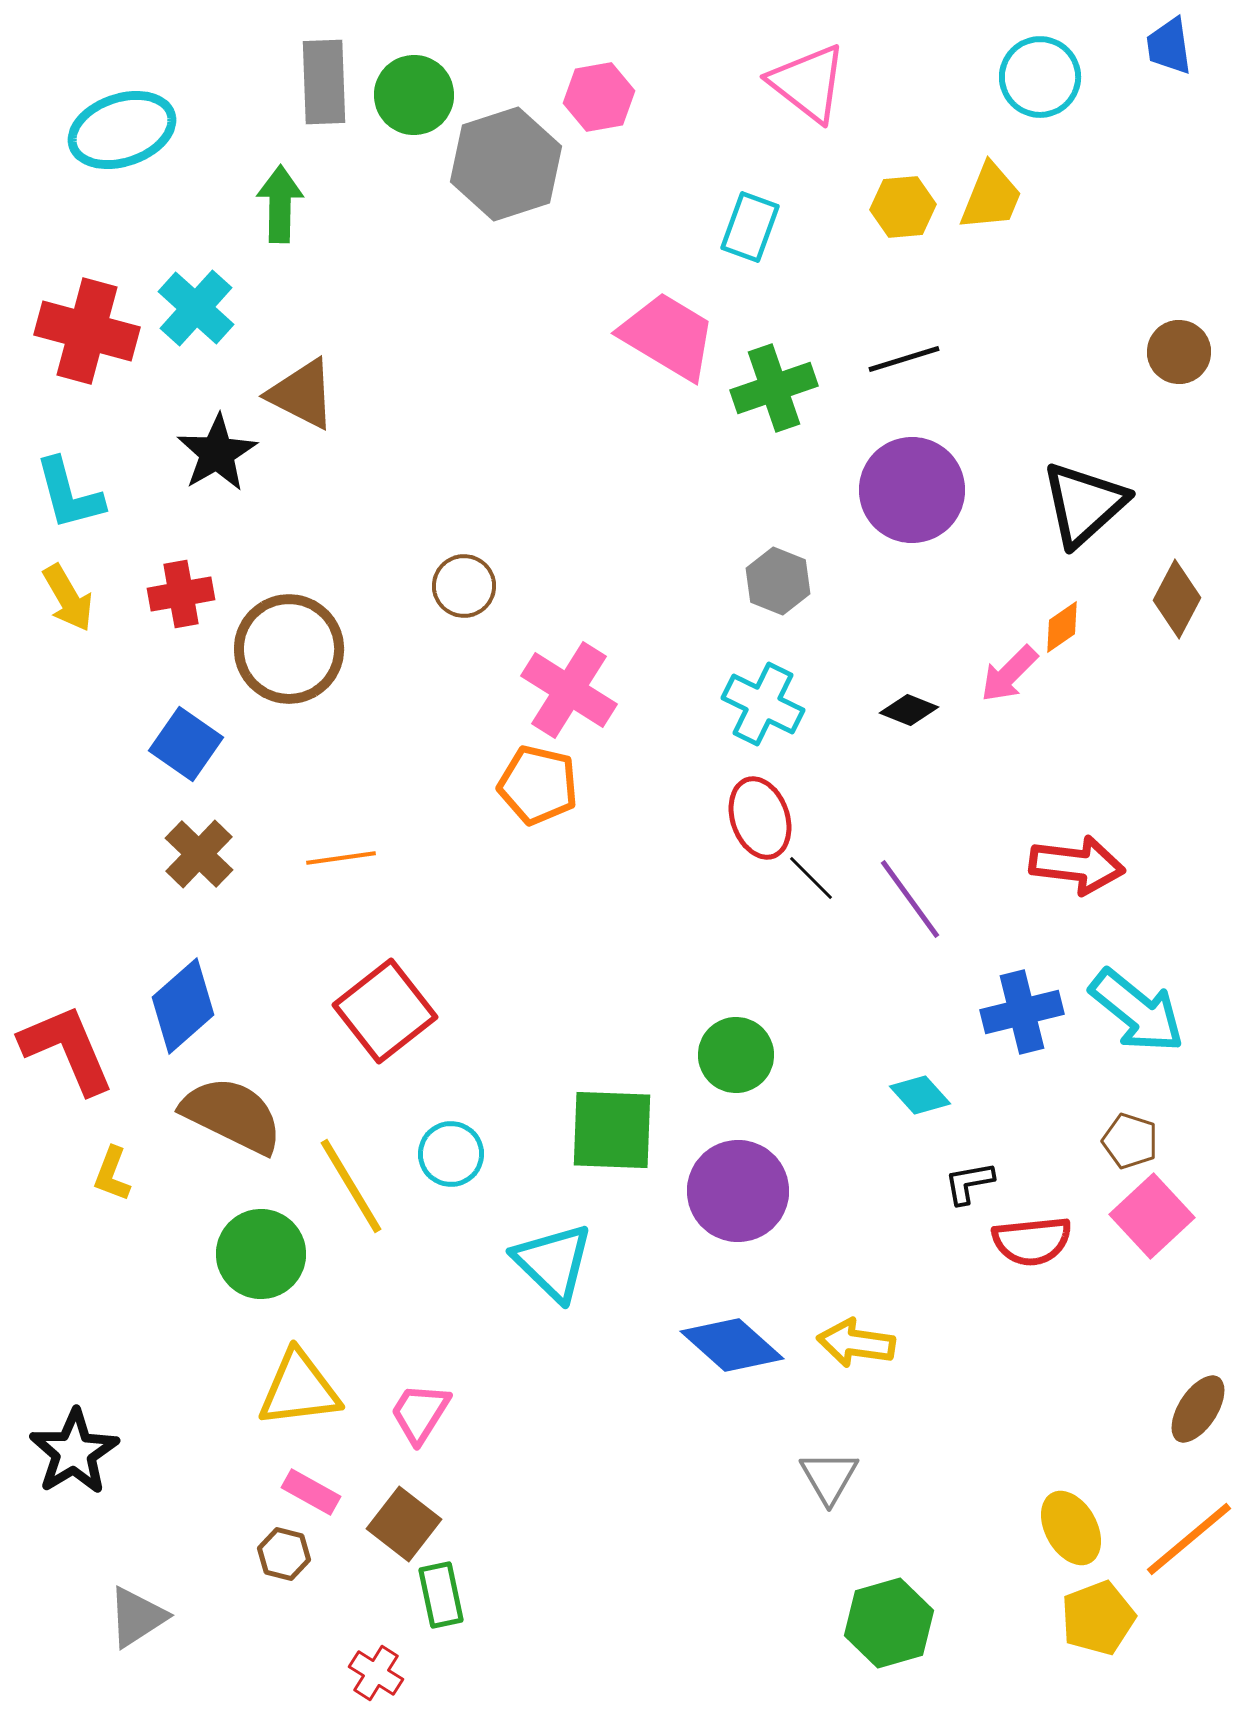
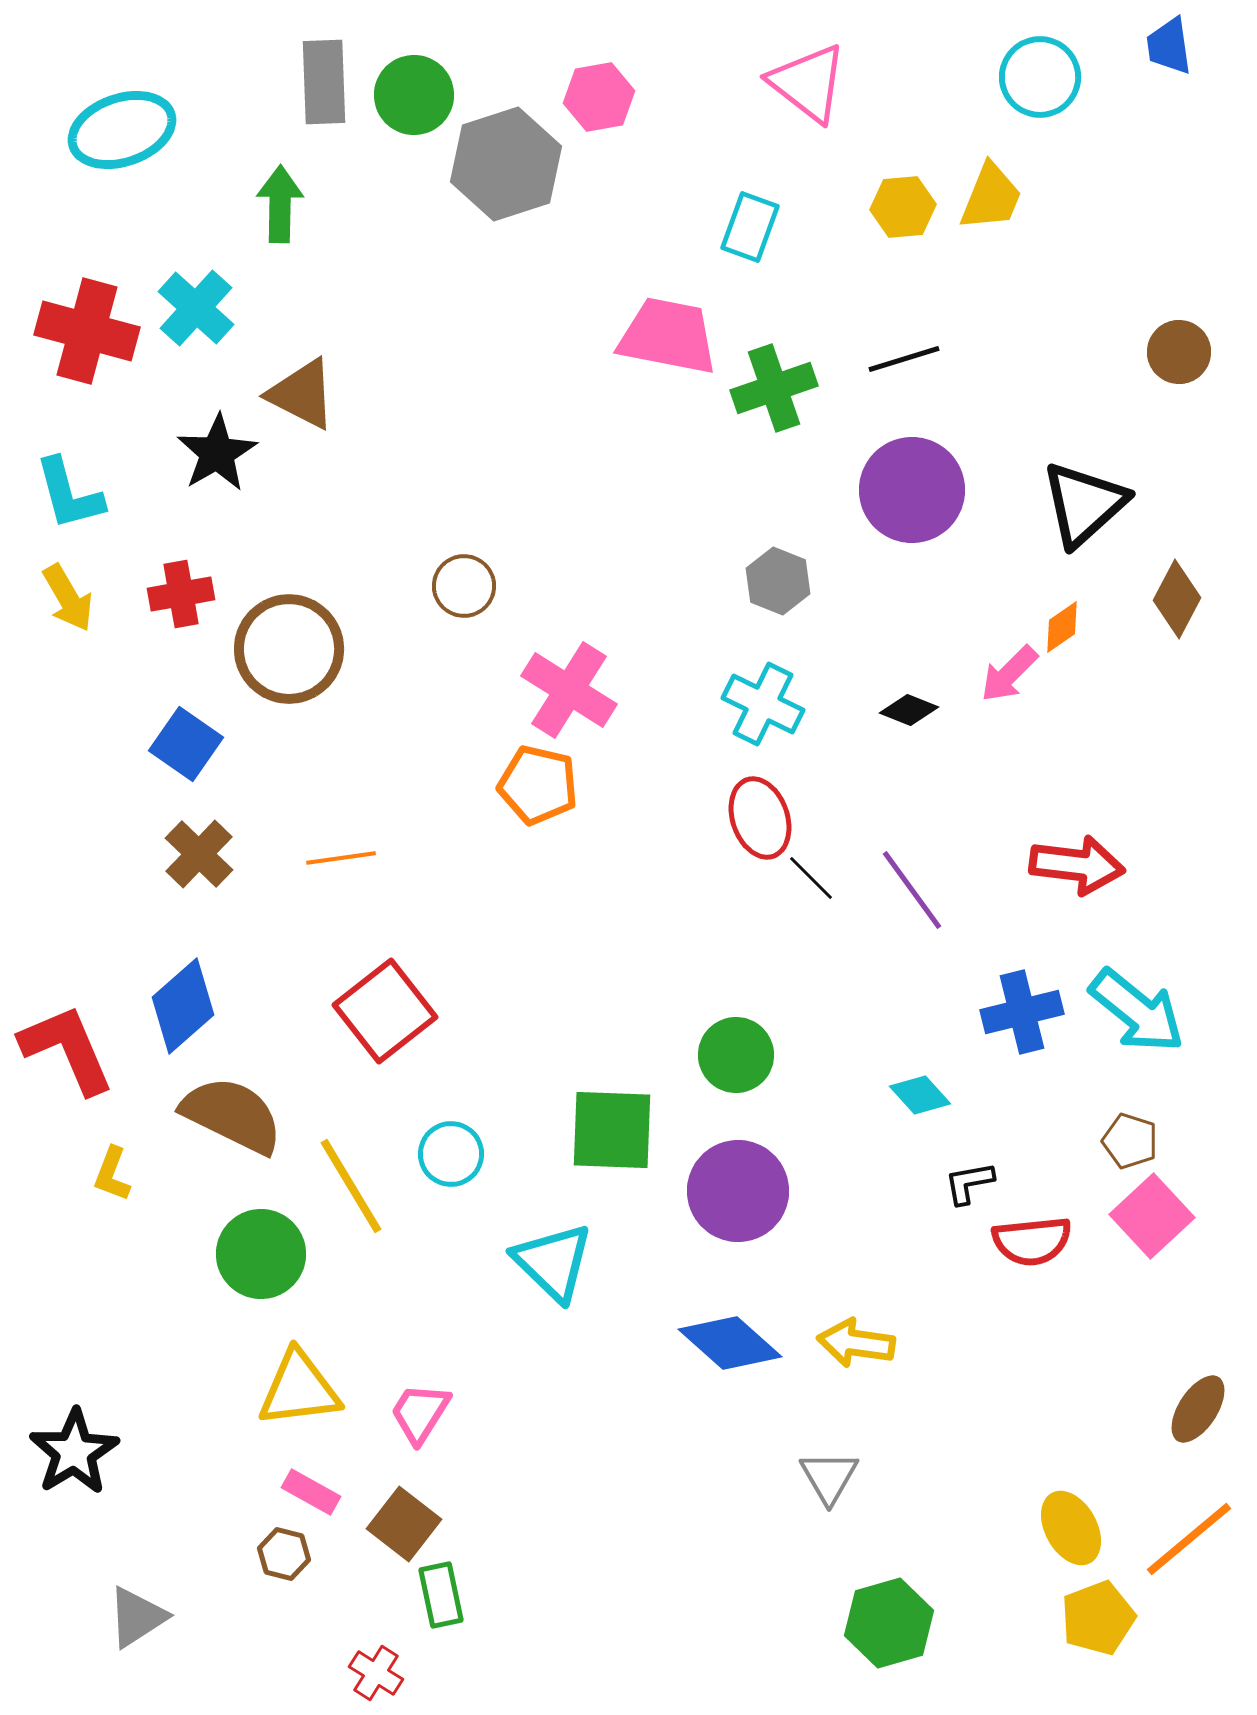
pink trapezoid at (668, 336): rotated 20 degrees counterclockwise
purple line at (910, 899): moved 2 px right, 9 px up
blue diamond at (732, 1345): moved 2 px left, 2 px up
